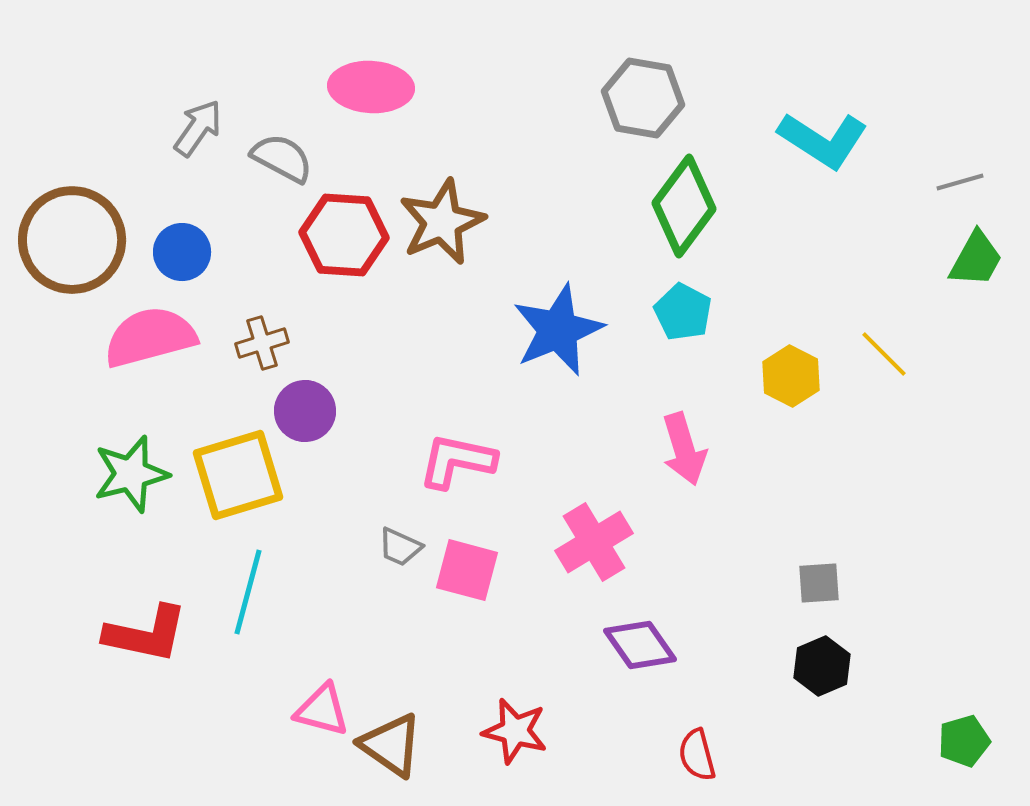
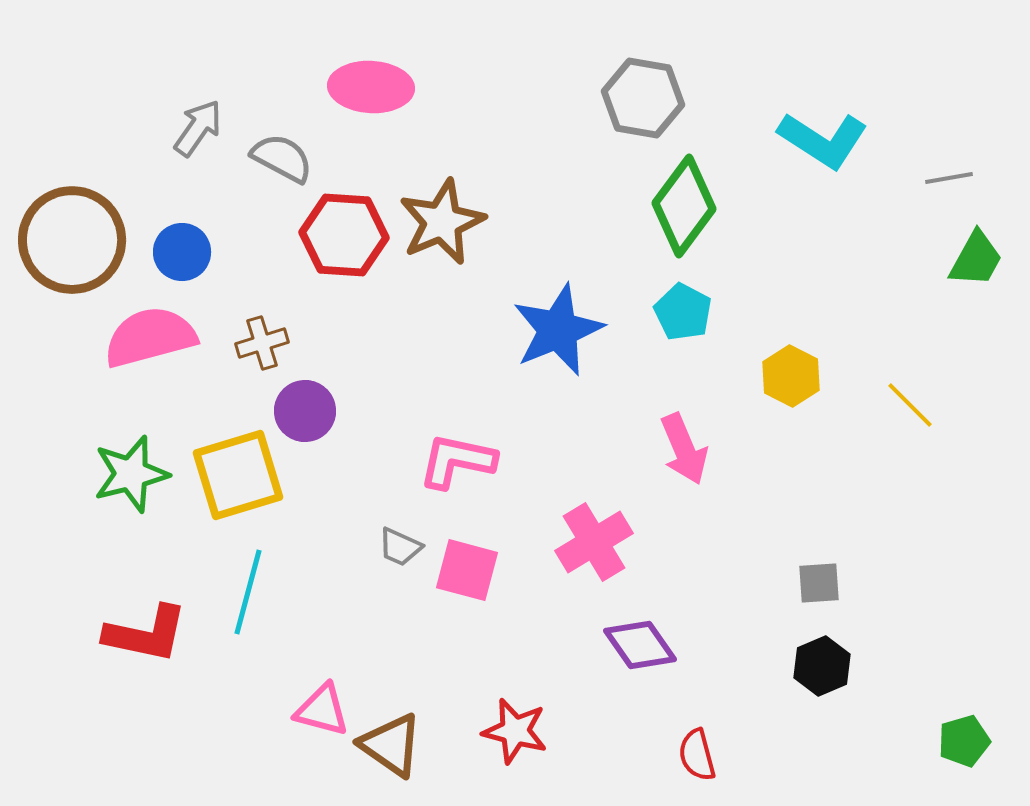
gray line: moved 11 px left, 4 px up; rotated 6 degrees clockwise
yellow line: moved 26 px right, 51 px down
pink arrow: rotated 6 degrees counterclockwise
